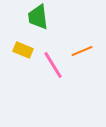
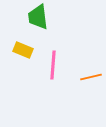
orange line: moved 9 px right, 26 px down; rotated 10 degrees clockwise
pink line: rotated 36 degrees clockwise
